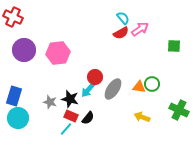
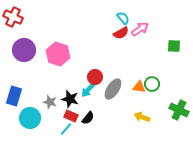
pink hexagon: moved 1 px down; rotated 25 degrees clockwise
cyan circle: moved 12 px right
